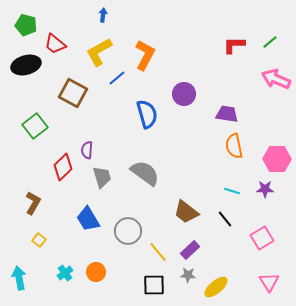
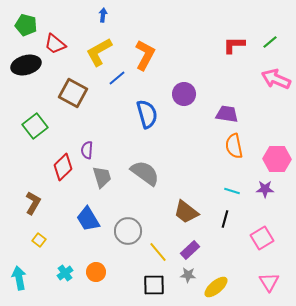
black line: rotated 54 degrees clockwise
